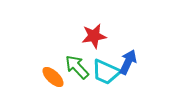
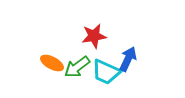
blue arrow: moved 3 px up
green arrow: rotated 84 degrees counterclockwise
orange ellipse: moved 1 px left, 14 px up; rotated 15 degrees counterclockwise
